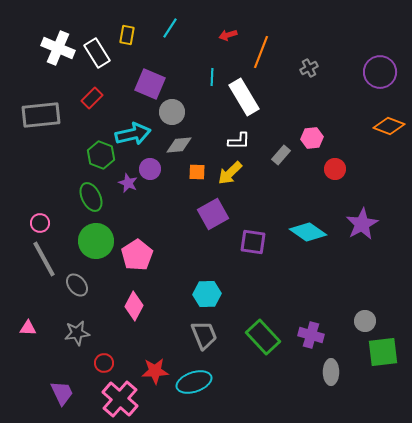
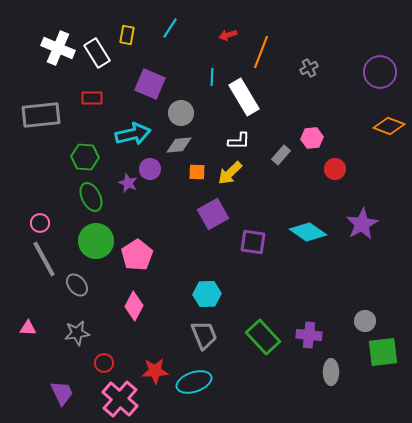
red rectangle at (92, 98): rotated 45 degrees clockwise
gray circle at (172, 112): moved 9 px right, 1 px down
green hexagon at (101, 155): moved 16 px left, 2 px down; rotated 16 degrees counterclockwise
purple cross at (311, 335): moved 2 px left; rotated 10 degrees counterclockwise
